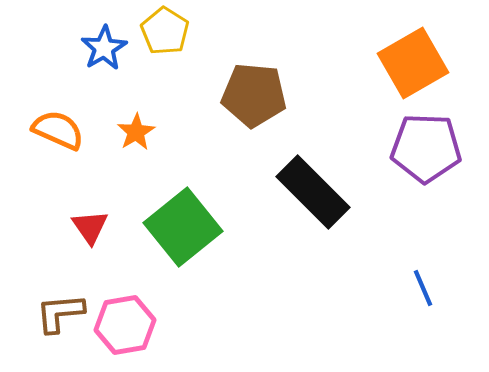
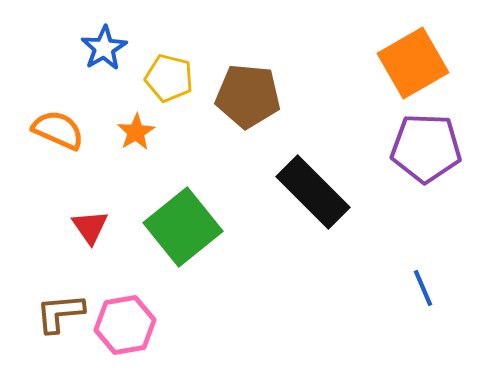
yellow pentagon: moved 4 px right, 47 px down; rotated 18 degrees counterclockwise
brown pentagon: moved 6 px left, 1 px down
